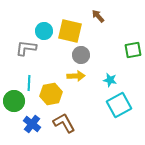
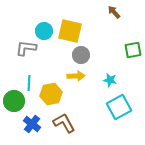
brown arrow: moved 16 px right, 4 px up
cyan square: moved 2 px down
